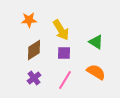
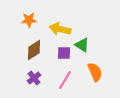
yellow arrow: moved 1 px left, 1 px up; rotated 135 degrees clockwise
green triangle: moved 14 px left, 3 px down
orange semicircle: moved 1 px left; rotated 36 degrees clockwise
